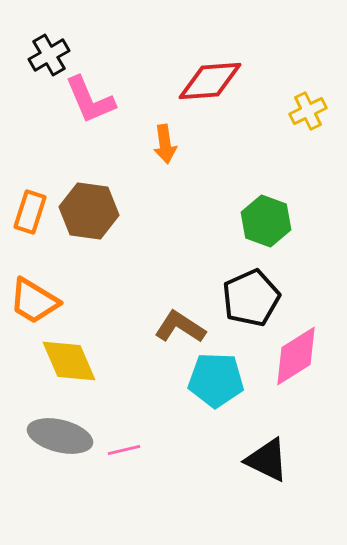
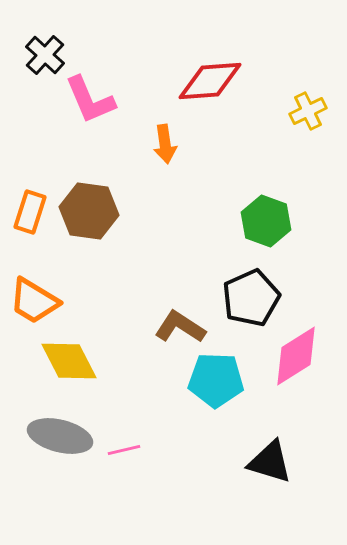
black cross: moved 4 px left; rotated 18 degrees counterclockwise
yellow diamond: rotated 4 degrees counterclockwise
black triangle: moved 3 px right, 2 px down; rotated 9 degrees counterclockwise
